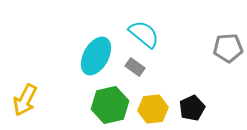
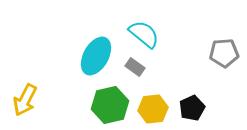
gray pentagon: moved 4 px left, 5 px down
